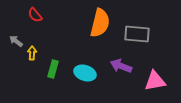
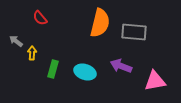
red semicircle: moved 5 px right, 3 px down
gray rectangle: moved 3 px left, 2 px up
cyan ellipse: moved 1 px up
